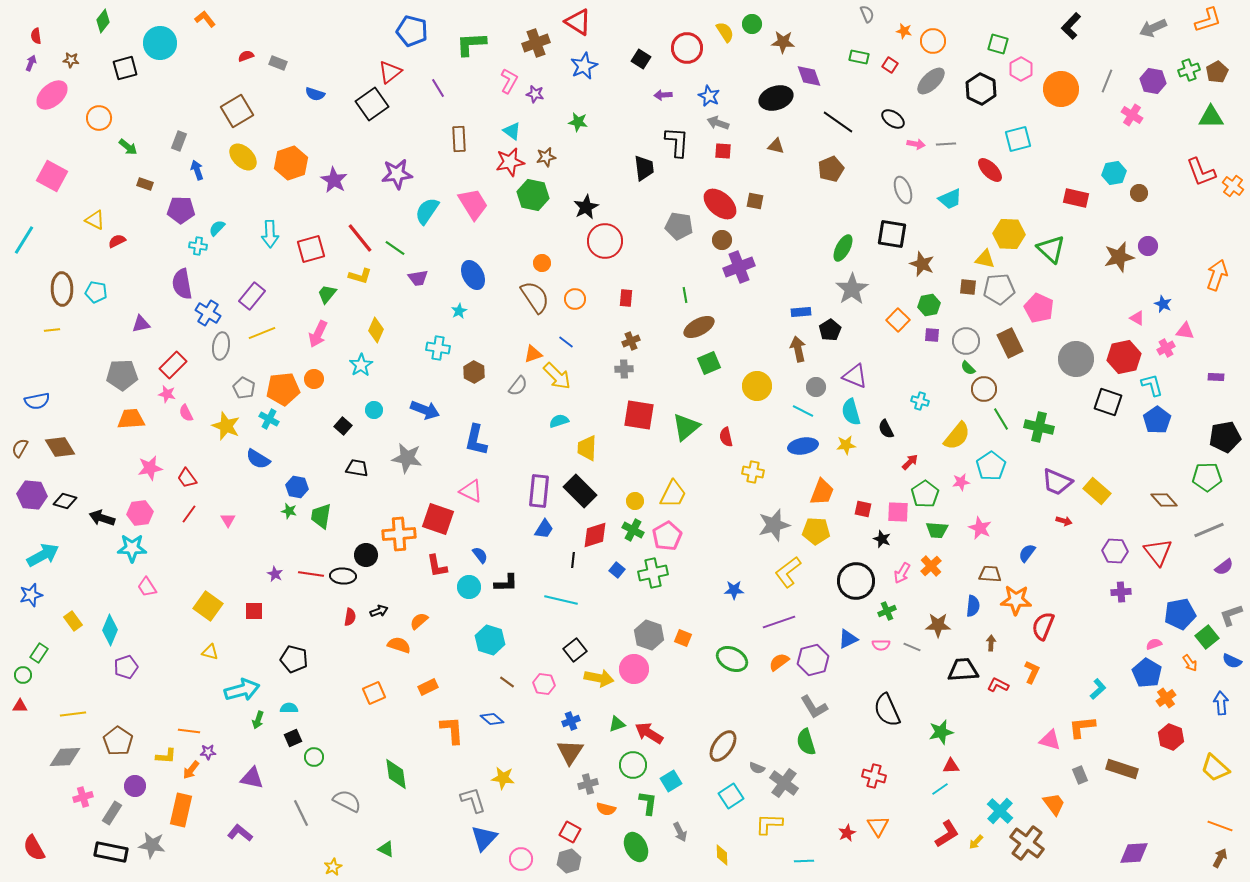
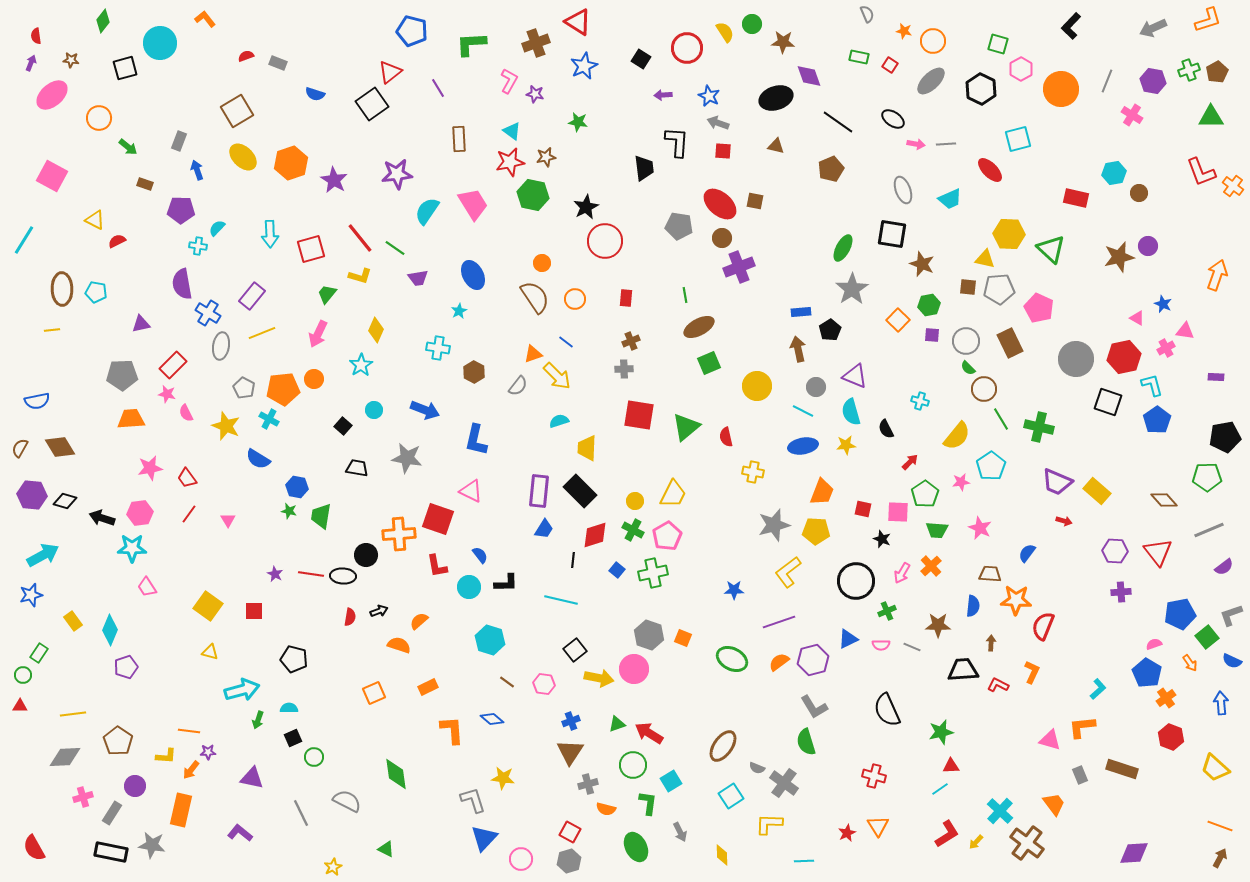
brown circle at (722, 240): moved 2 px up
